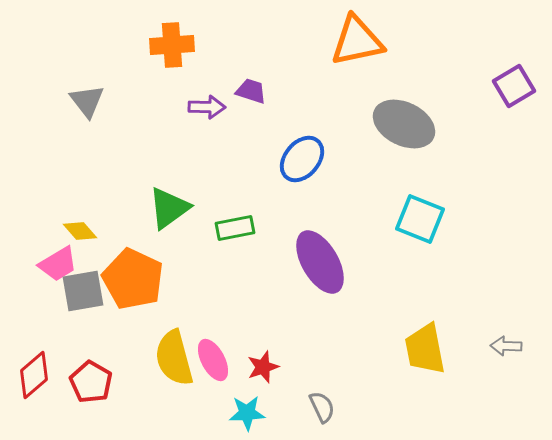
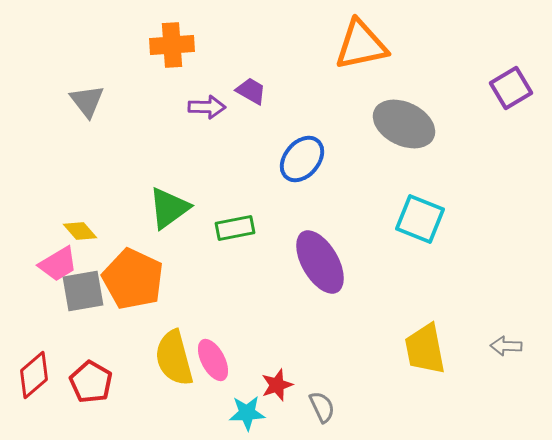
orange triangle: moved 4 px right, 4 px down
purple square: moved 3 px left, 2 px down
purple trapezoid: rotated 12 degrees clockwise
red star: moved 14 px right, 18 px down
